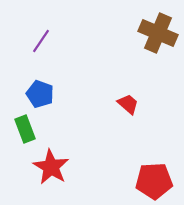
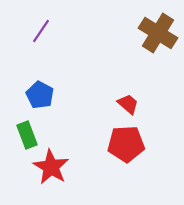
brown cross: rotated 9 degrees clockwise
purple line: moved 10 px up
blue pentagon: moved 1 px down; rotated 8 degrees clockwise
green rectangle: moved 2 px right, 6 px down
red pentagon: moved 28 px left, 37 px up
